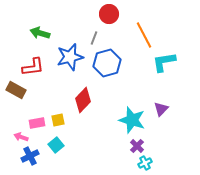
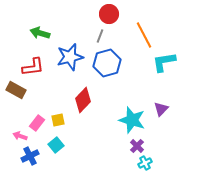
gray line: moved 6 px right, 2 px up
pink rectangle: rotated 42 degrees counterclockwise
pink arrow: moved 1 px left, 1 px up
